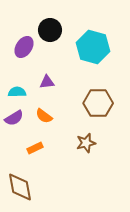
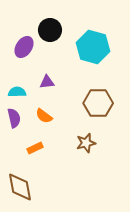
purple semicircle: rotated 72 degrees counterclockwise
